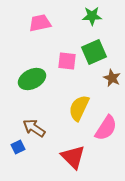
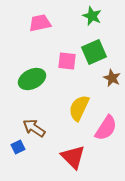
green star: rotated 24 degrees clockwise
